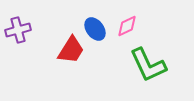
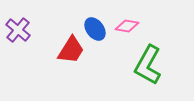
pink diamond: rotated 35 degrees clockwise
purple cross: rotated 35 degrees counterclockwise
green L-shape: rotated 54 degrees clockwise
